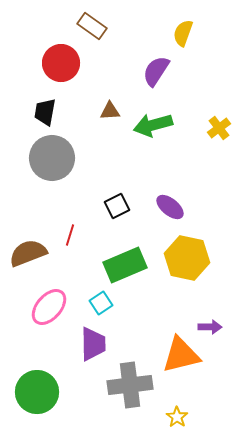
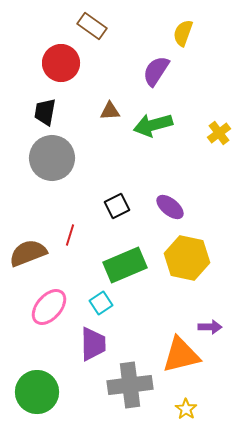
yellow cross: moved 5 px down
yellow star: moved 9 px right, 8 px up
